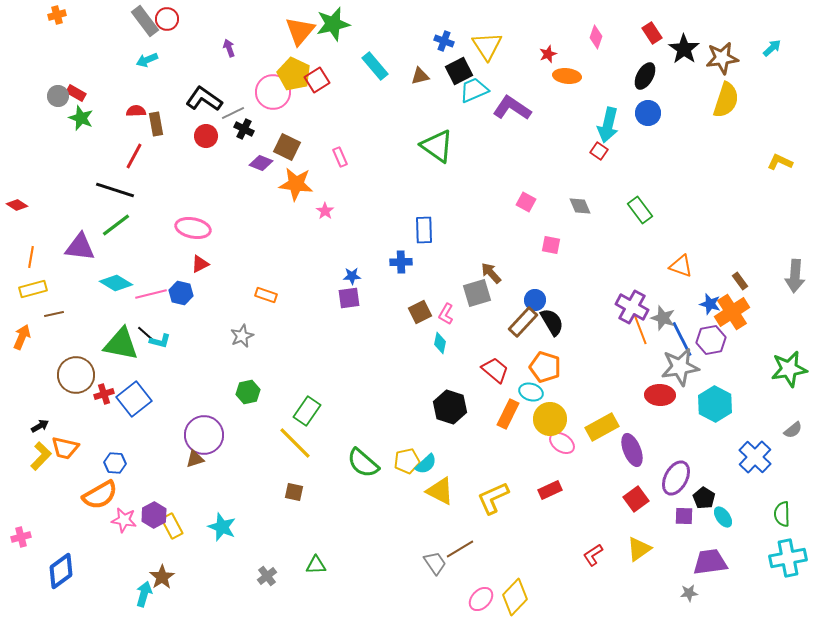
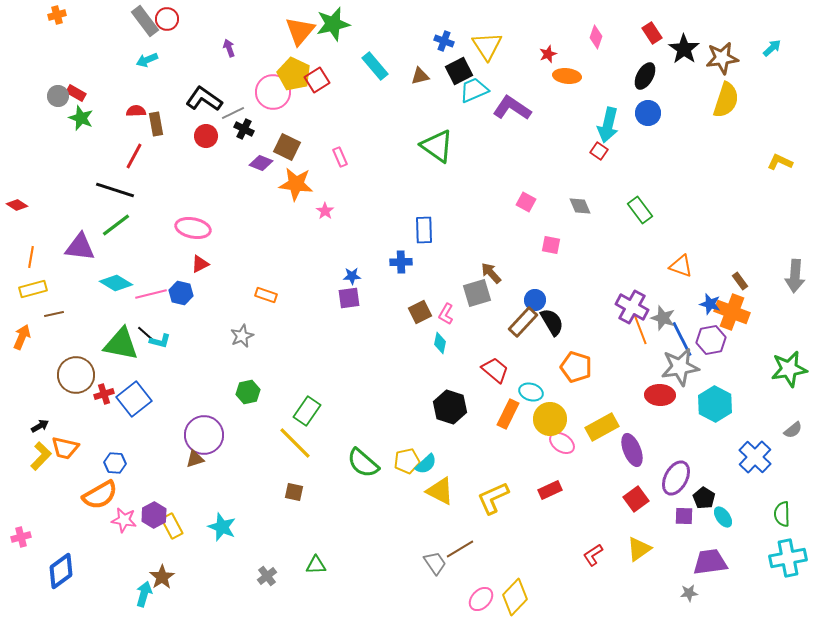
orange cross at (732, 312): rotated 36 degrees counterclockwise
orange pentagon at (545, 367): moved 31 px right
